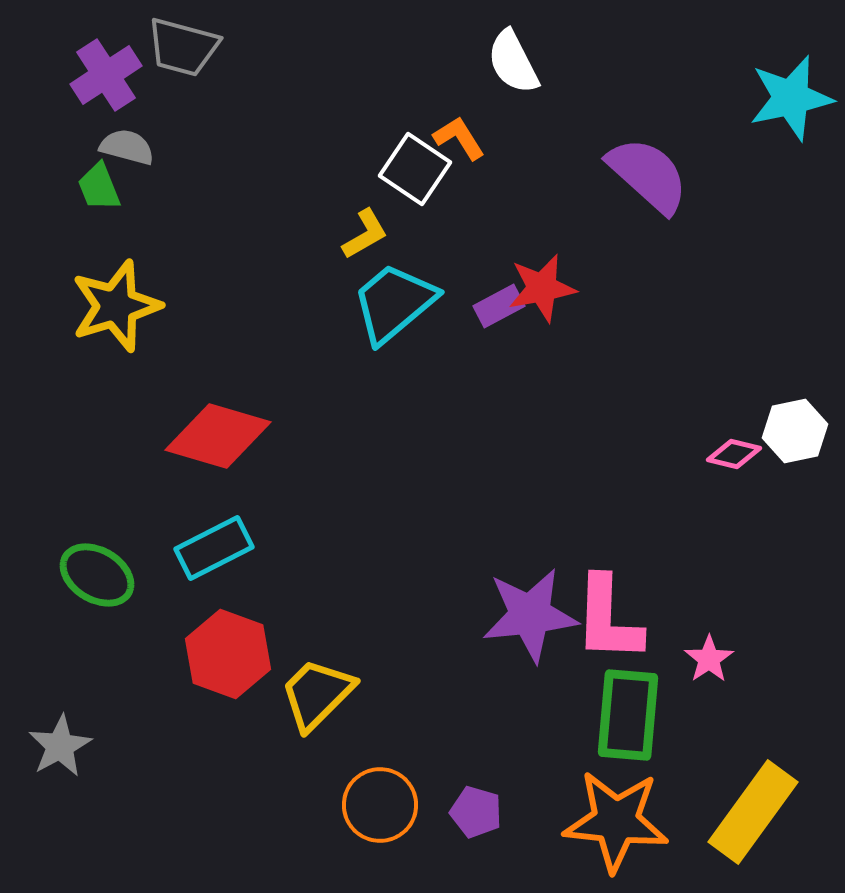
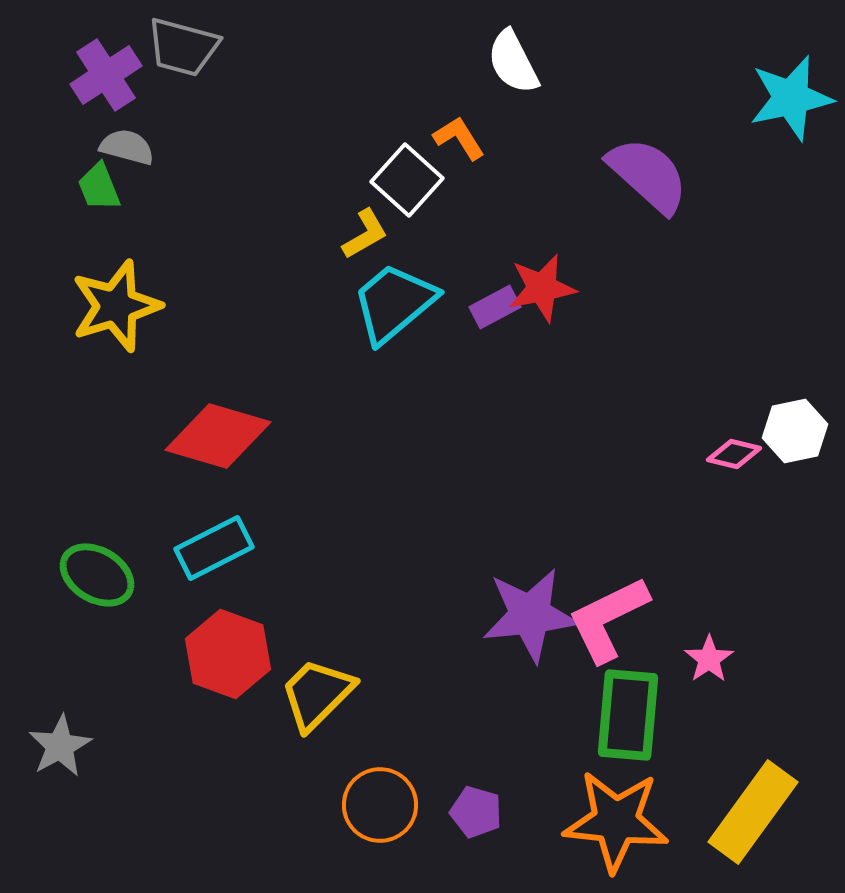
white square: moved 8 px left, 11 px down; rotated 8 degrees clockwise
purple rectangle: moved 4 px left, 1 px down
pink L-shape: rotated 62 degrees clockwise
